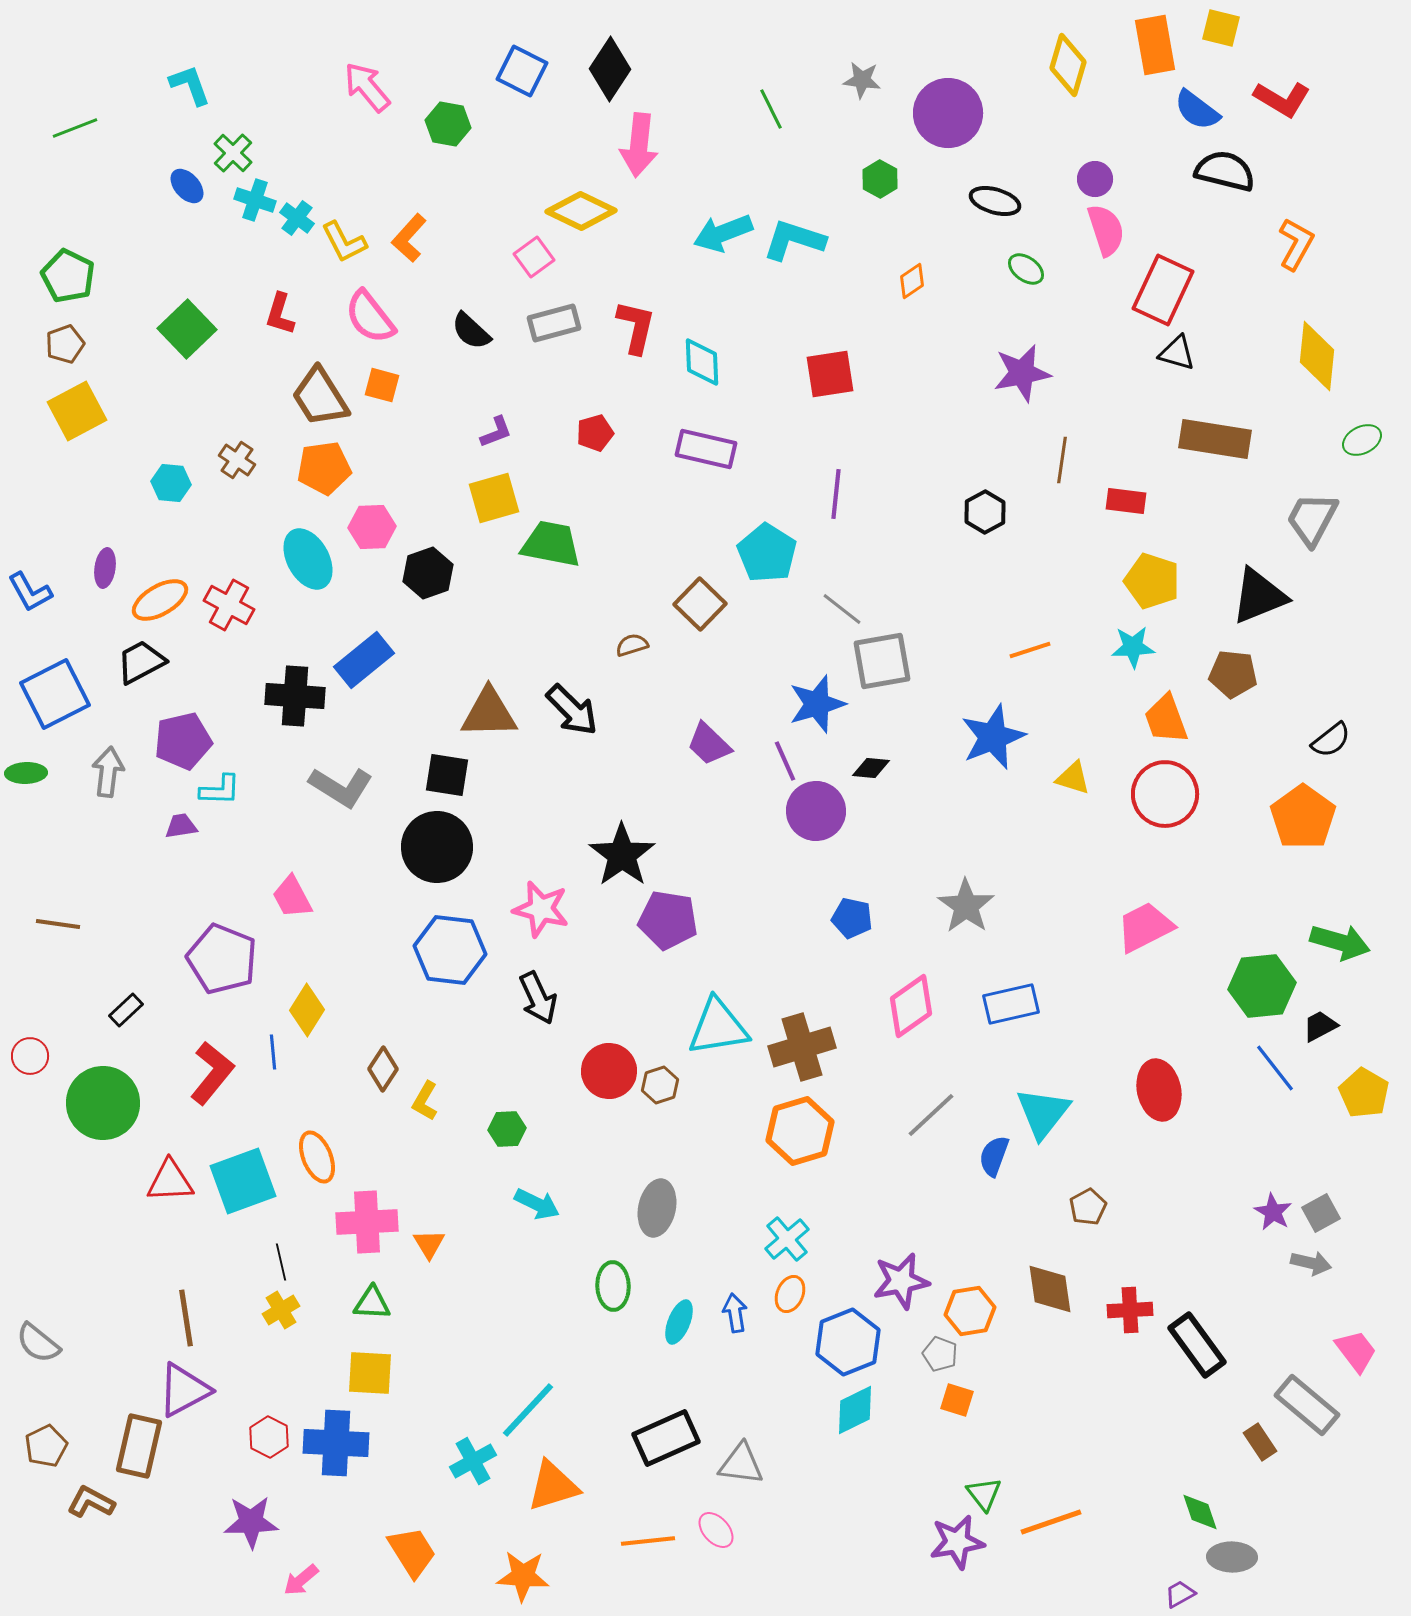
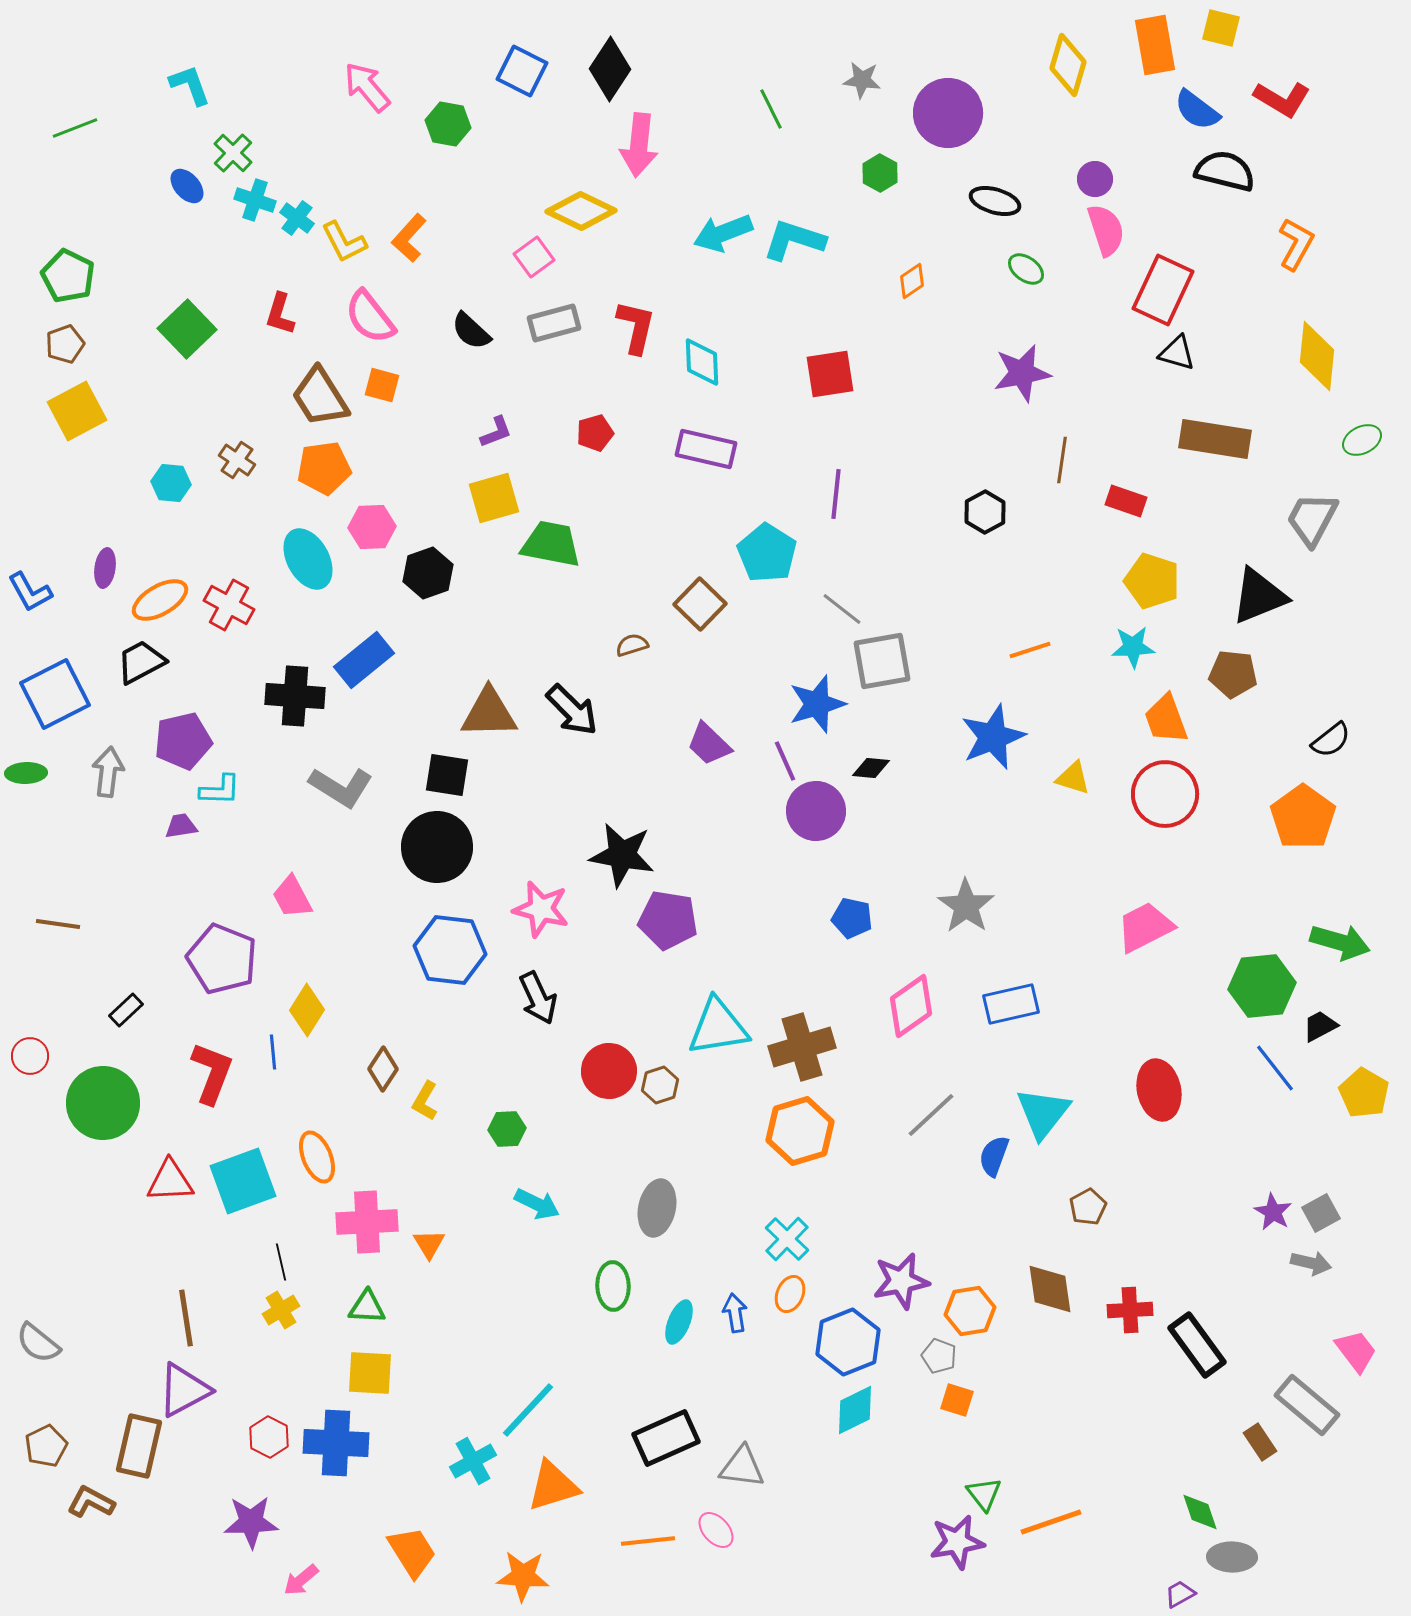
green hexagon at (880, 179): moved 6 px up
red rectangle at (1126, 501): rotated 12 degrees clockwise
black star at (622, 855): rotated 26 degrees counterclockwise
red L-shape at (212, 1073): rotated 18 degrees counterclockwise
cyan cross at (787, 1239): rotated 6 degrees counterclockwise
green triangle at (372, 1303): moved 5 px left, 4 px down
gray pentagon at (940, 1354): moved 1 px left, 2 px down
gray triangle at (741, 1464): moved 1 px right, 3 px down
